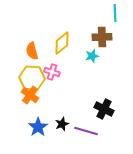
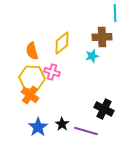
black star: rotated 16 degrees counterclockwise
